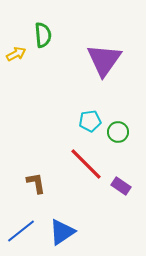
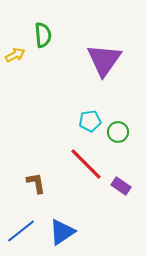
yellow arrow: moved 1 px left, 1 px down
